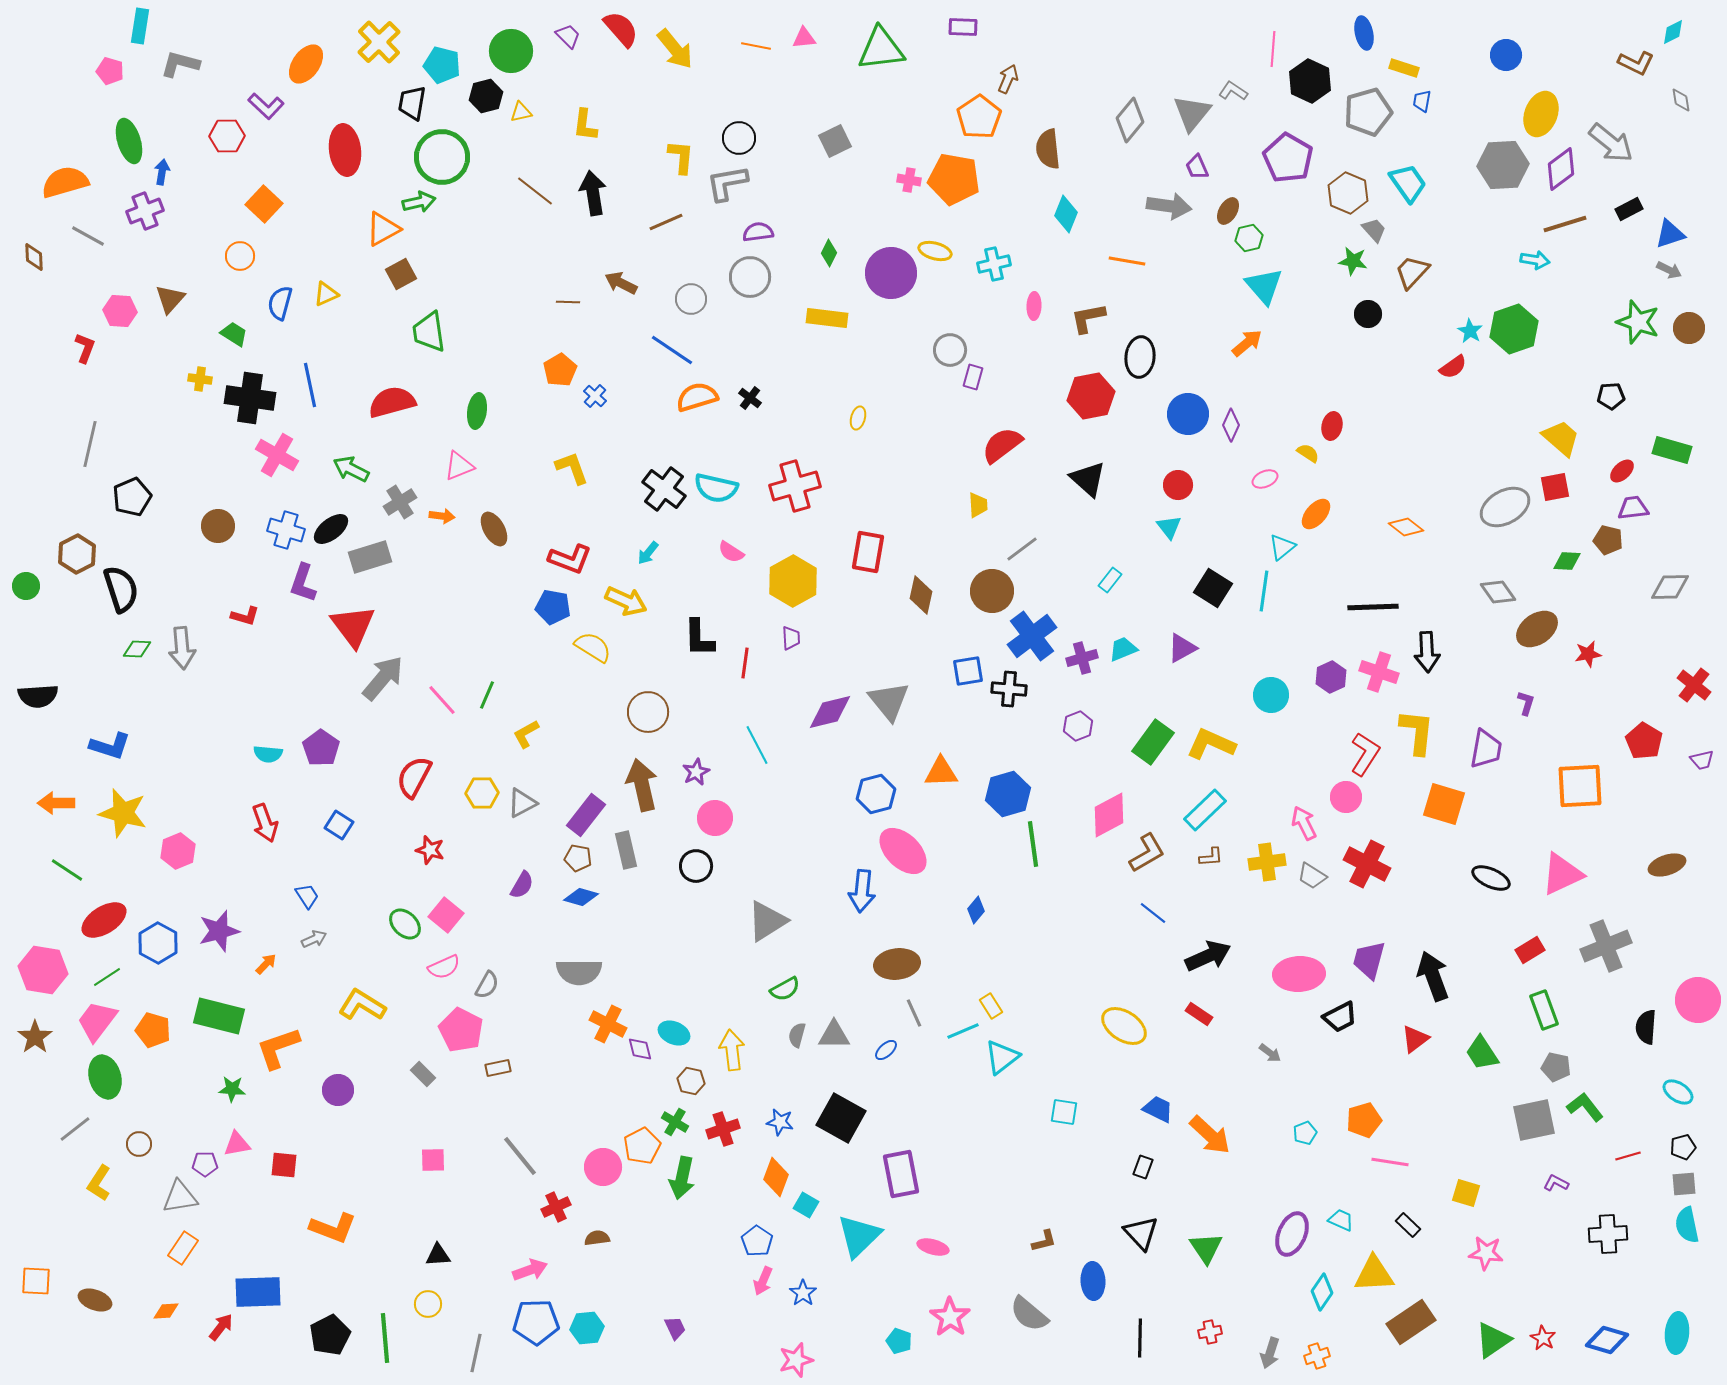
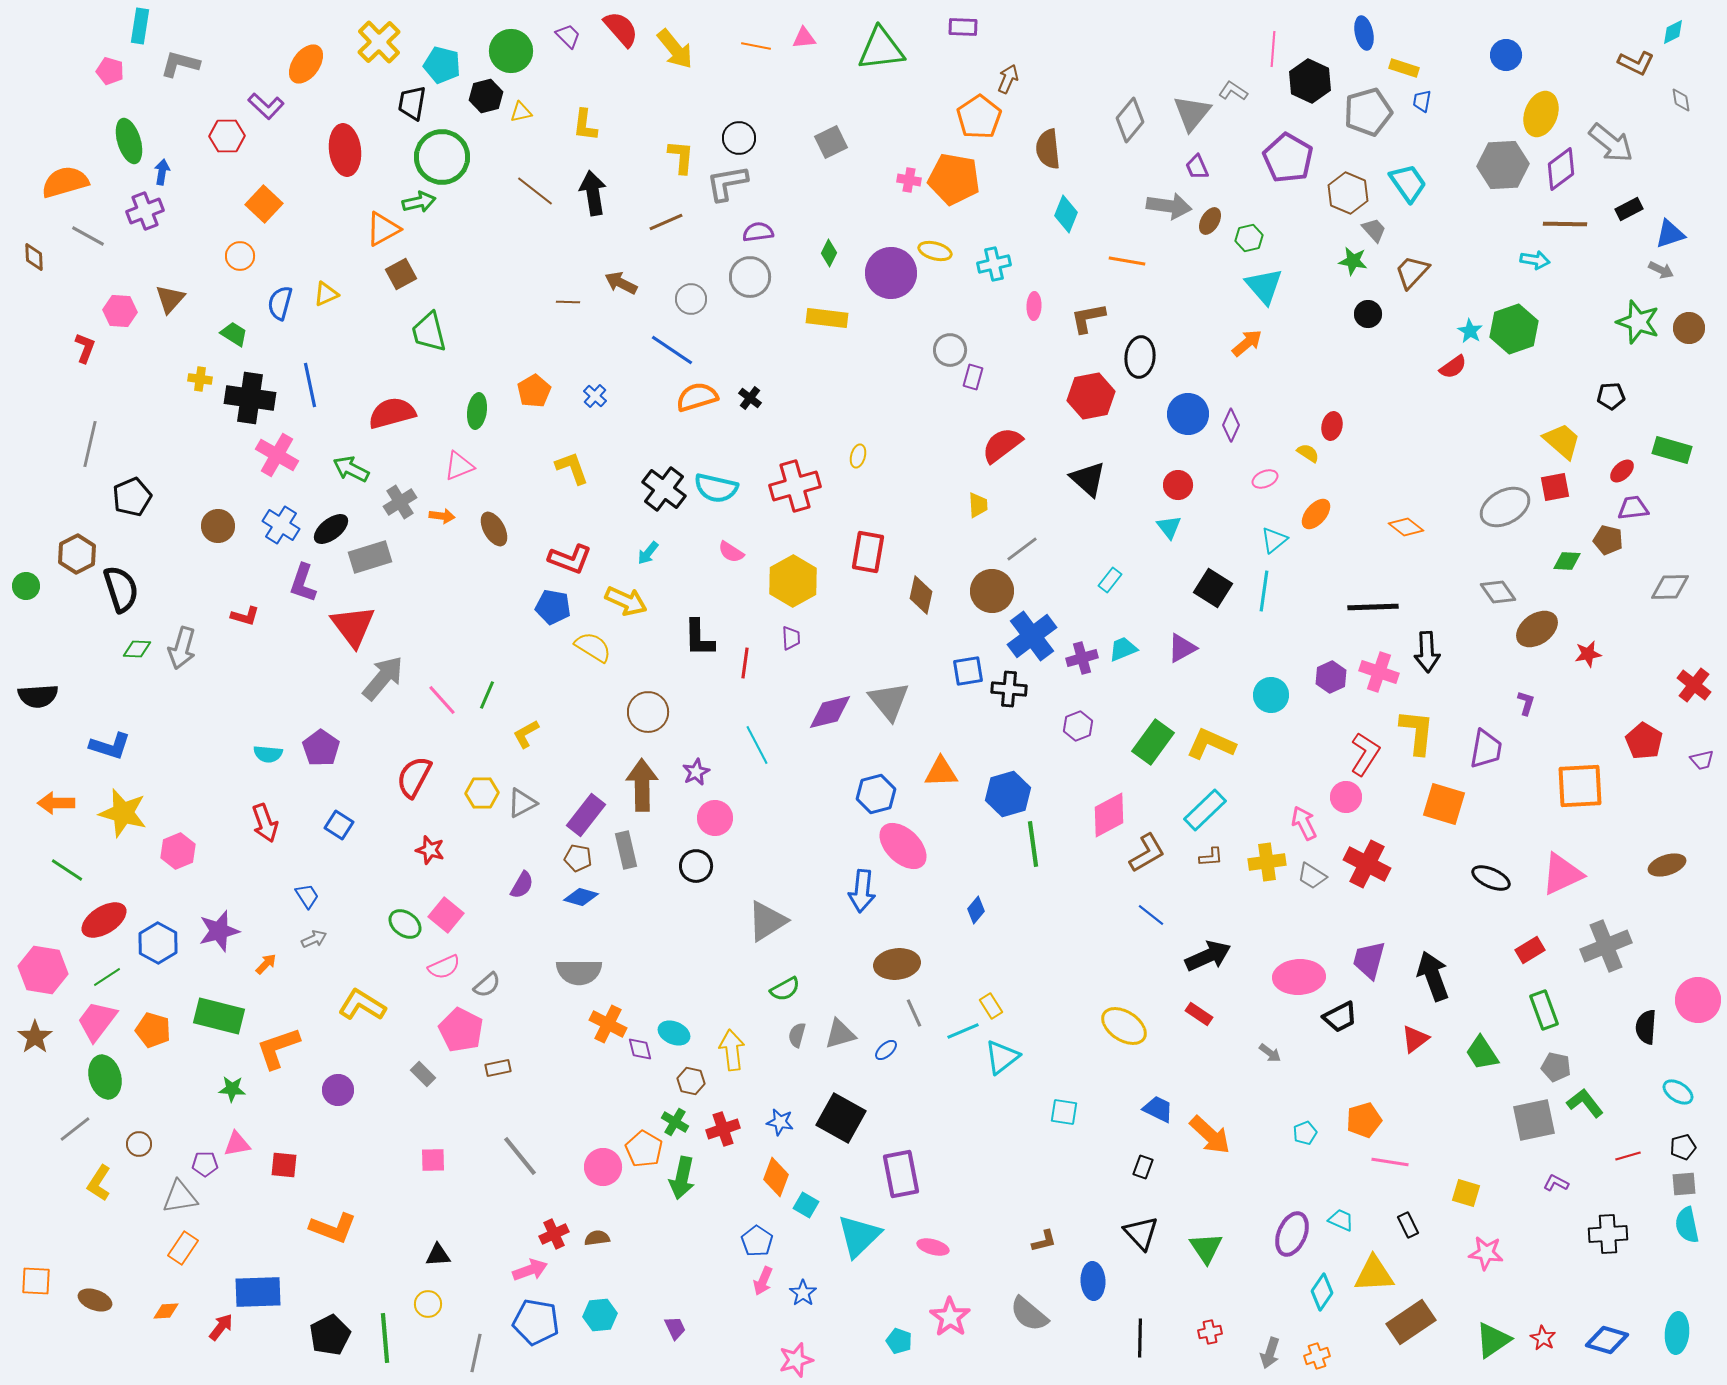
gray square at (835, 141): moved 4 px left, 1 px down
brown ellipse at (1228, 211): moved 18 px left, 10 px down
brown line at (1565, 224): rotated 18 degrees clockwise
gray arrow at (1669, 270): moved 8 px left
green trapezoid at (429, 332): rotated 6 degrees counterclockwise
orange pentagon at (560, 370): moved 26 px left, 21 px down
red semicircle at (392, 402): moved 11 px down
yellow ellipse at (858, 418): moved 38 px down
yellow trapezoid at (1561, 438): moved 1 px right, 3 px down
blue cross at (286, 530): moved 5 px left, 5 px up; rotated 15 degrees clockwise
cyan triangle at (1282, 547): moved 8 px left, 7 px up
gray arrow at (182, 648): rotated 21 degrees clockwise
brown arrow at (642, 785): rotated 12 degrees clockwise
pink ellipse at (903, 851): moved 5 px up
blue line at (1153, 913): moved 2 px left, 2 px down
green ellipse at (405, 924): rotated 8 degrees counterclockwise
pink ellipse at (1299, 974): moved 3 px down
gray semicircle at (487, 985): rotated 20 degrees clockwise
gray triangle at (834, 1035): moved 6 px right, 1 px up; rotated 16 degrees counterclockwise
green L-shape at (1585, 1107): moved 4 px up
orange pentagon at (642, 1146): moved 2 px right, 3 px down; rotated 15 degrees counterclockwise
red cross at (556, 1207): moved 2 px left, 27 px down
black rectangle at (1408, 1225): rotated 20 degrees clockwise
blue pentagon at (536, 1322): rotated 12 degrees clockwise
cyan hexagon at (587, 1328): moved 13 px right, 13 px up
